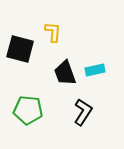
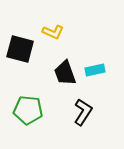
yellow L-shape: rotated 110 degrees clockwise
